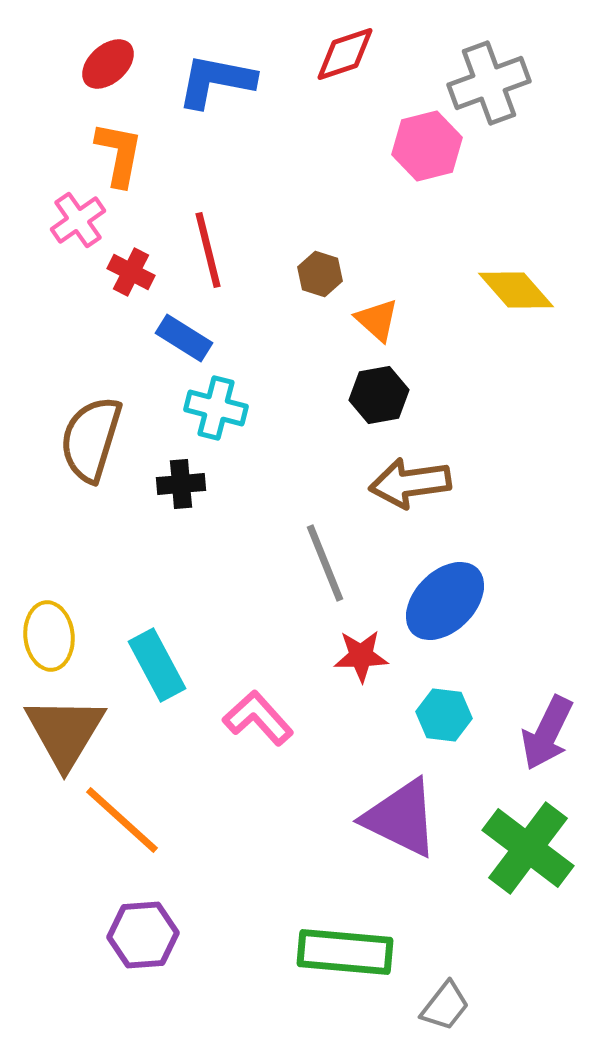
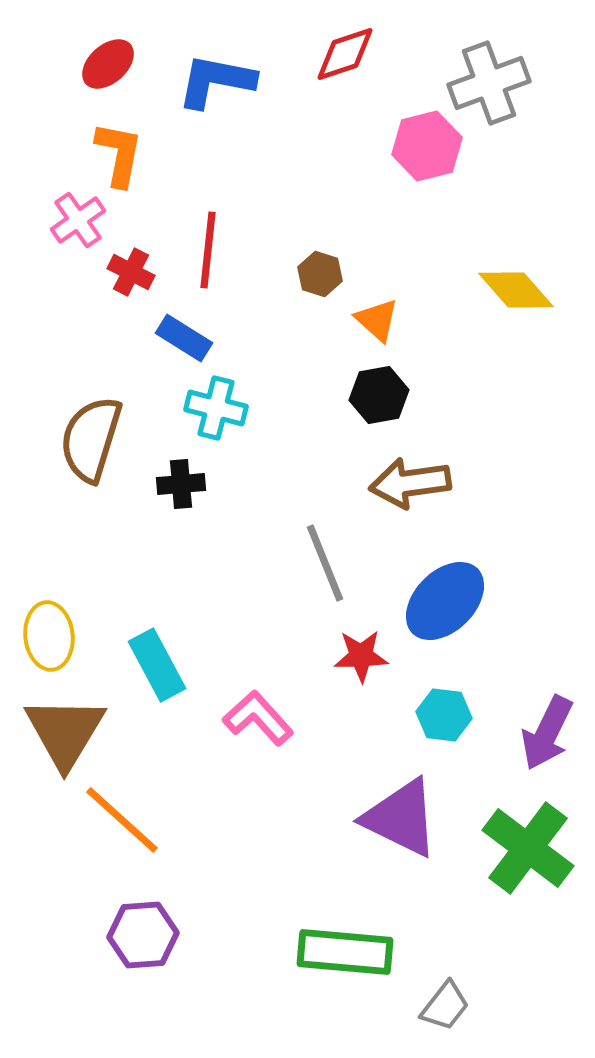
red line: rotated 20 degrees clockwise
